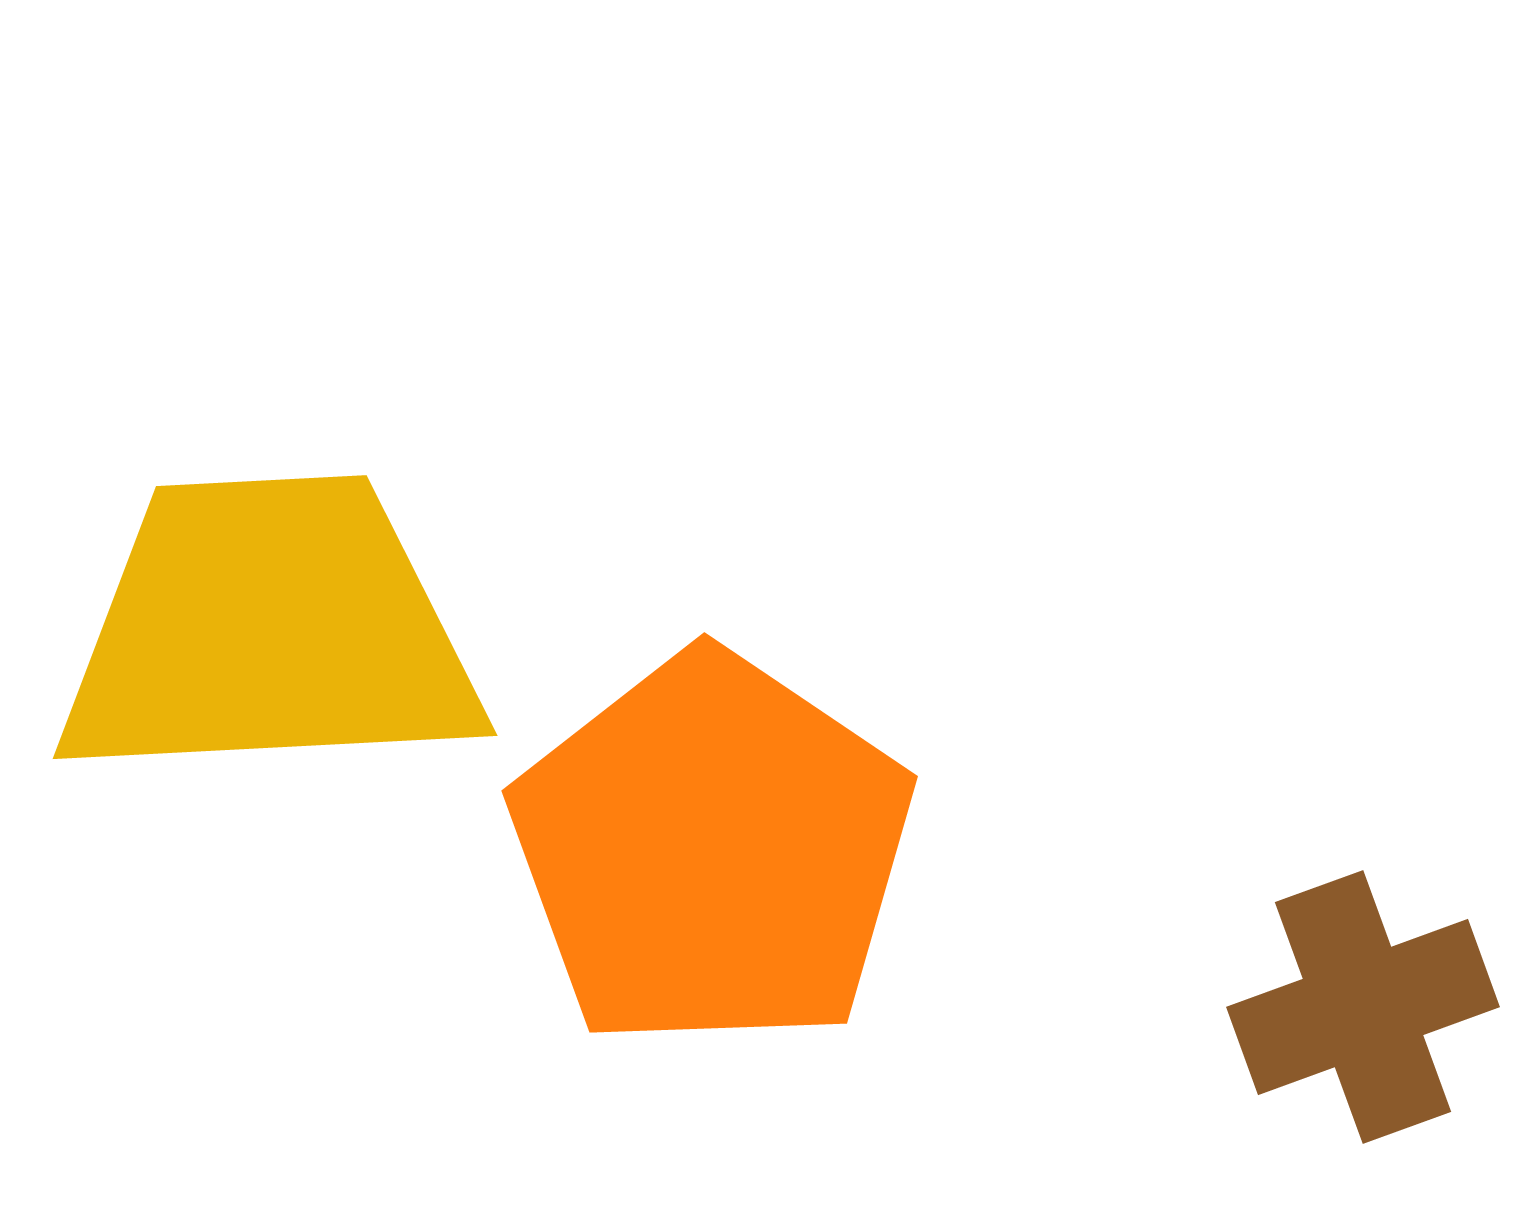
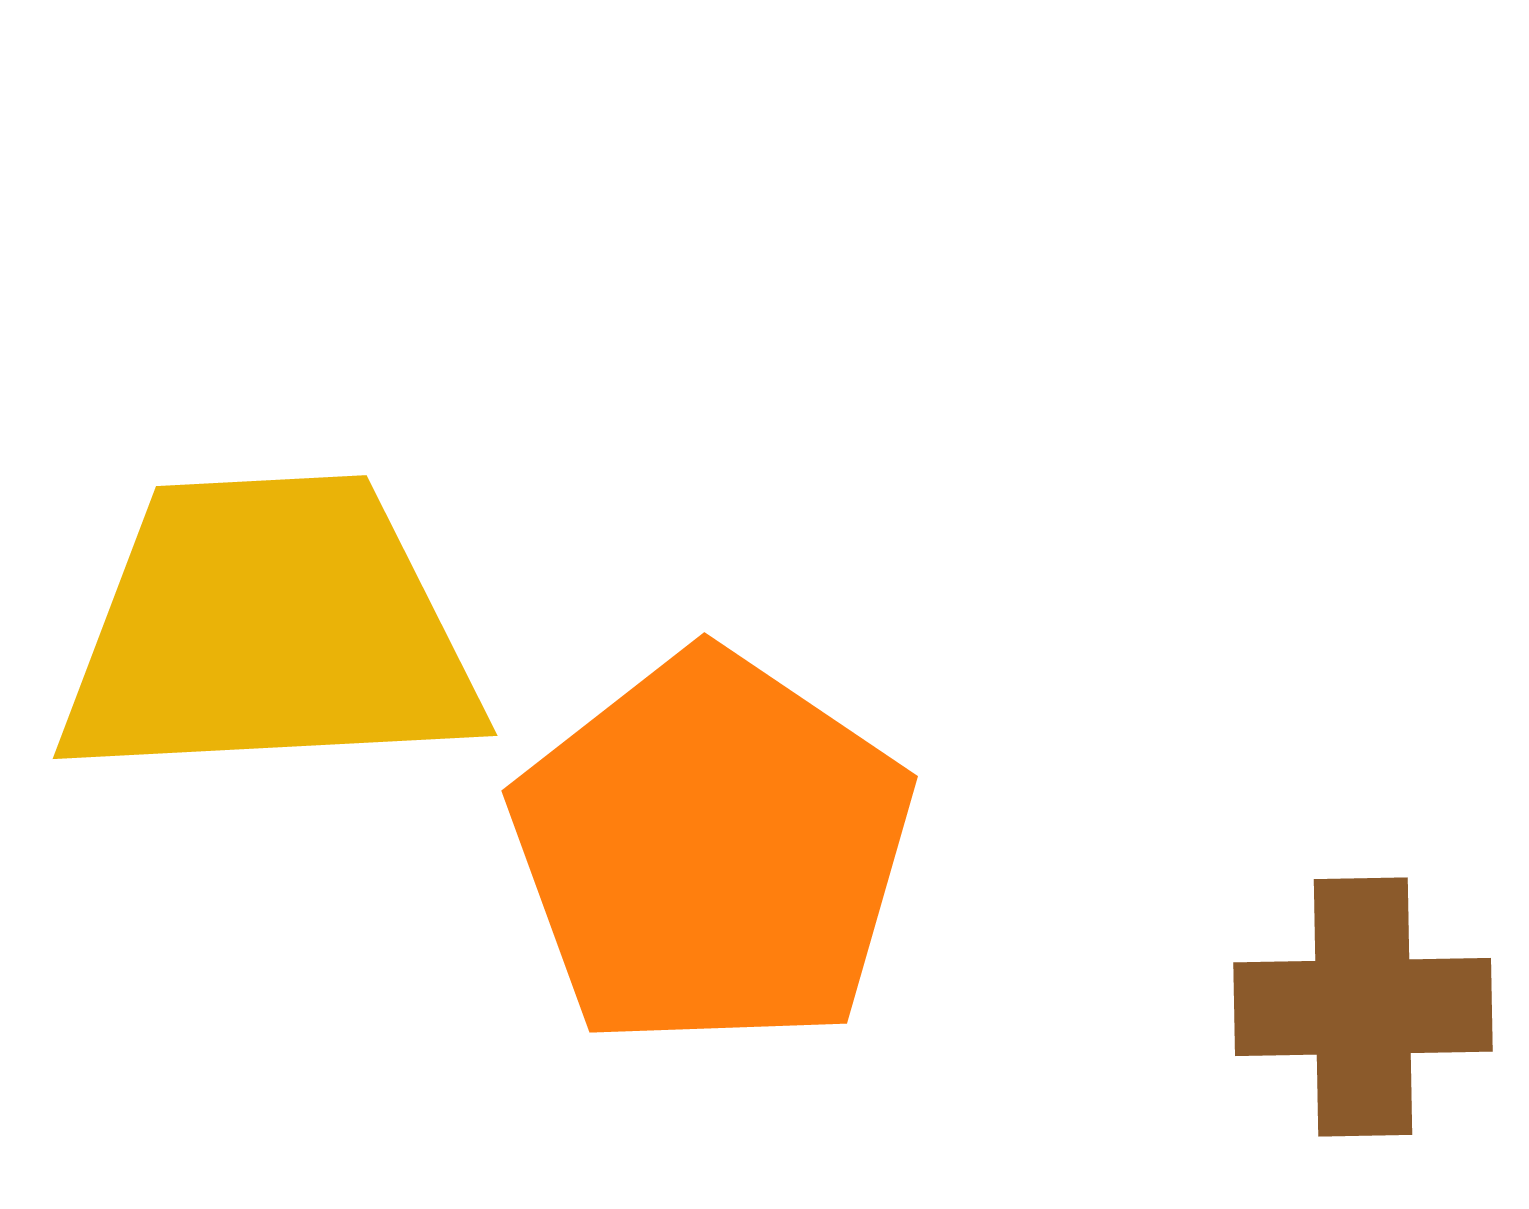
brown cross: rotated 19 degrees clockwise
